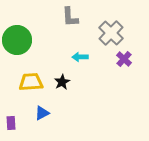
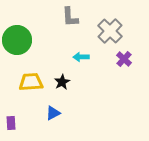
gray cross: moved 1 px left, 2 px up
cyan arrow: moved 1 px right
blue triangle: moved 11 px right
